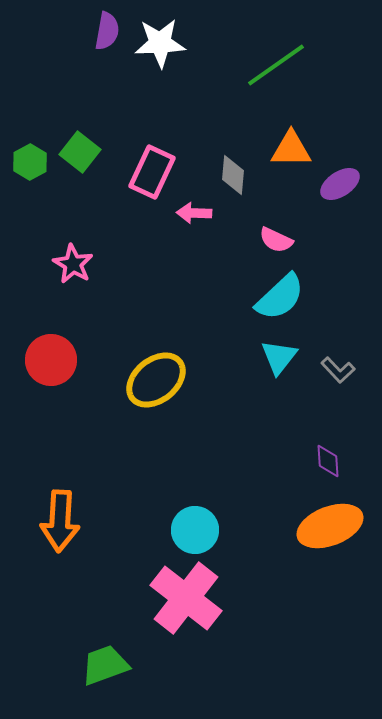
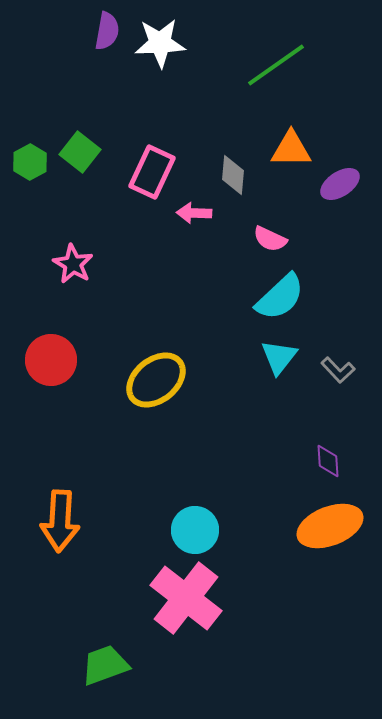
pink semicircle: moved 6 px left, 1 px up
